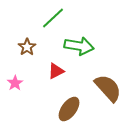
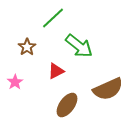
green arrow: rotated 28 degrees clockwise
pink star: moved 1 px up
brown semicircle: moved 1 px down; rotated 108 degrees clockwise
brown ellipse: moved 2 px left, 4 px up
